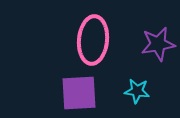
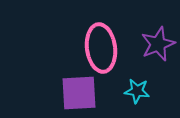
pink ellipse: moved 8 px right, 8 px down; rotated 12 degrees counterclockwise
purple star: rotated 12 degrees counterclockwise
